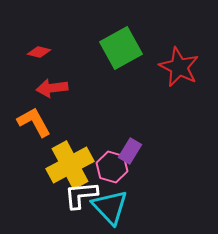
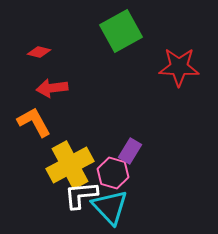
green square: moved 17 px up
red star: rotated 24 degrees counterclockwise
pink hexagon: moved 1 px right, 6 px down
